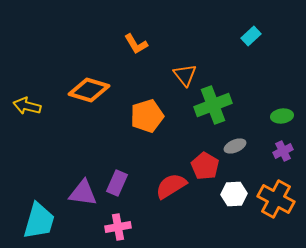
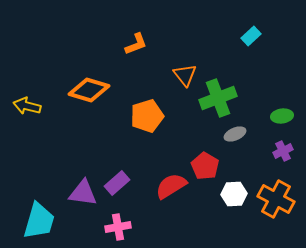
orange L-shape: rotated 80 degrees counterclockwise
green cross: moved 5 px right, 7 px up
gray ellipse: moved 12 px up
purple rectangle: rotated 25 degrees clockwise
